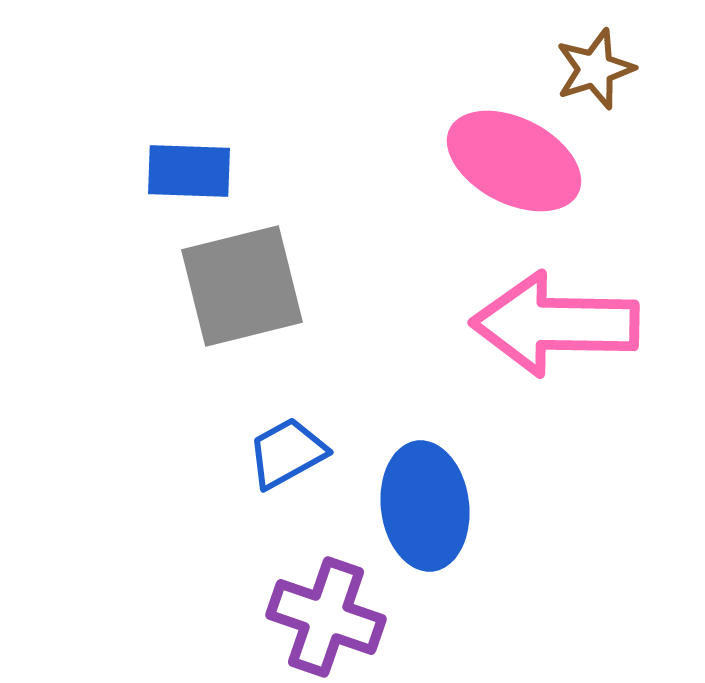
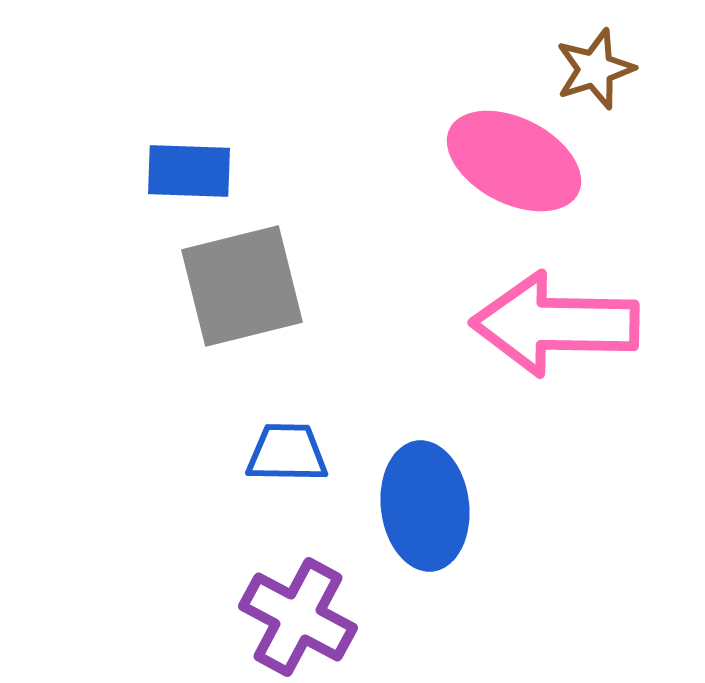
blue trapezoid: rotated 30 degrees clockwise
purple cross: moved 28 px left; rotated 9 degrees clockwise
